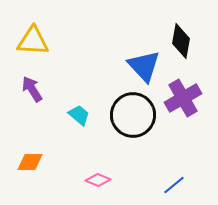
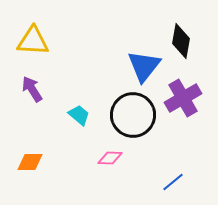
blue triangle: rotated 21 degrees clockwise
pink diamond: moved 12 px right, 22 px up; rotated 20 degrees counterclockwise
blue line: moved 1 px left, 3 px up
